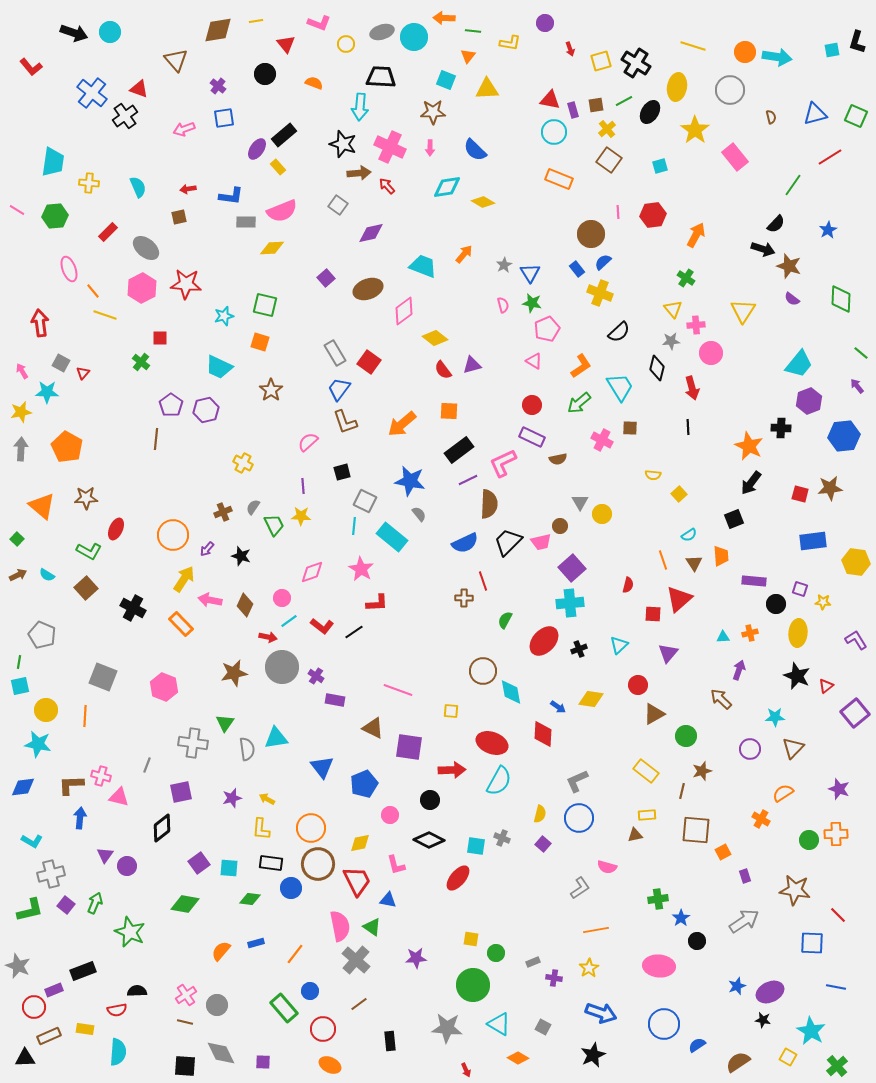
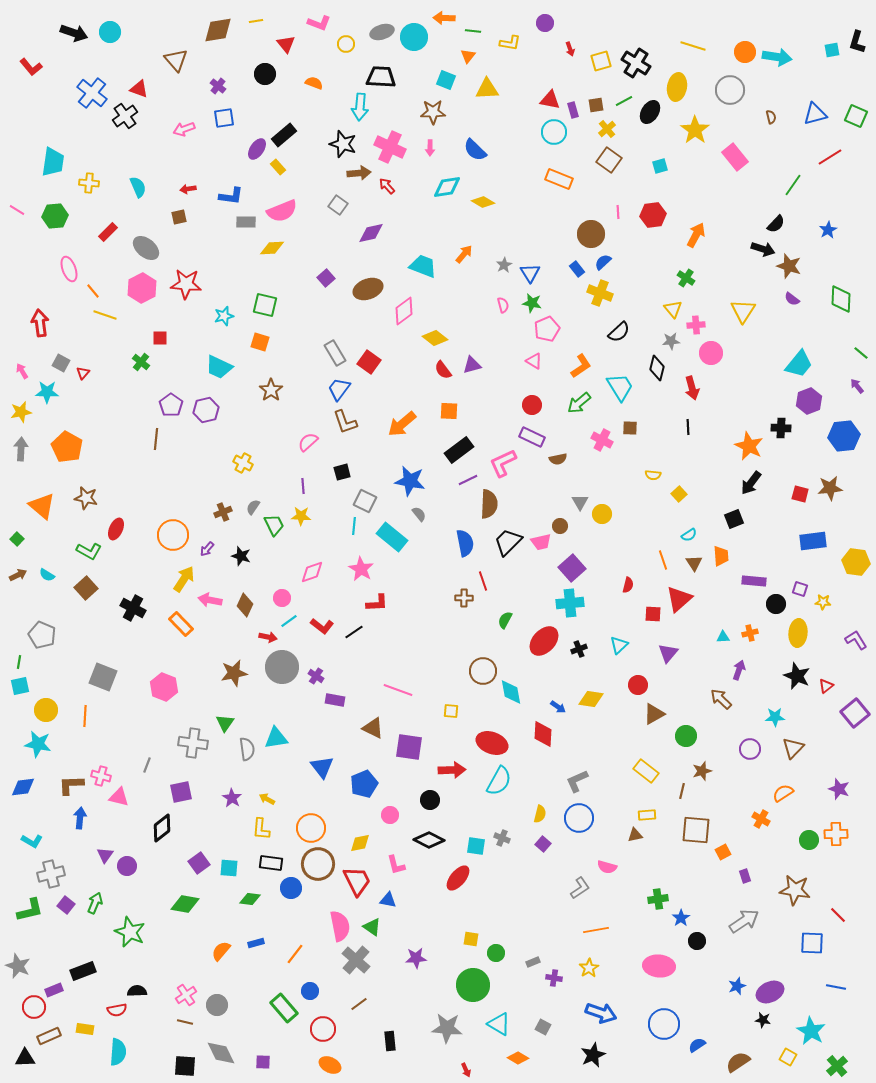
brown star at (86, 498): rotated 15 degrees clockwise
blue semicircle at (465, 543): rotated 76 degrees counterclockwise
purple star at (232, 798): rotated 24 degrees counterclockwise
